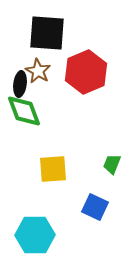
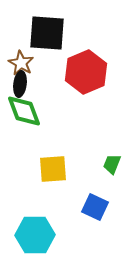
brown star: moved 17 px left, 8 px up
